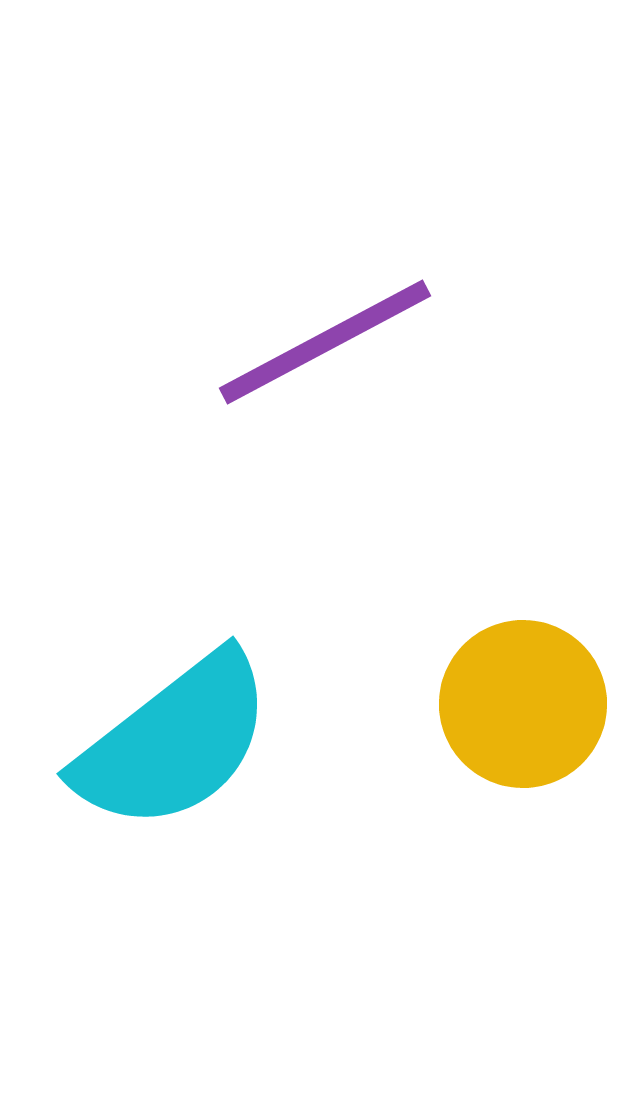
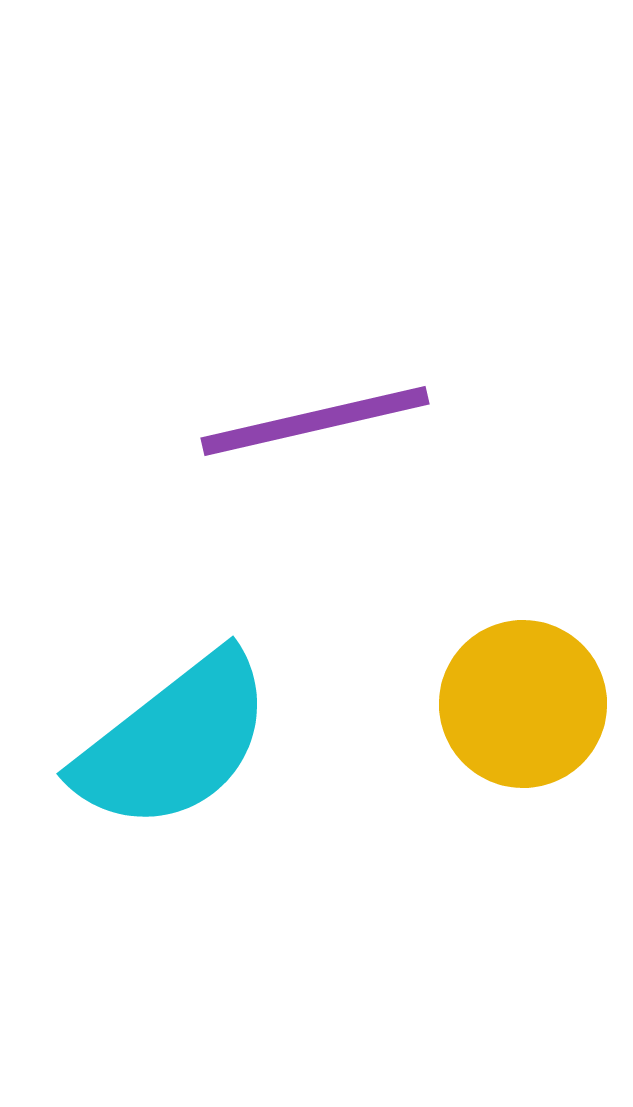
purple line: moved 10 px left, 79 px down; rotated 15 degrees clockwise
